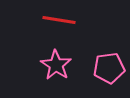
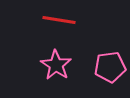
pink pentagon: moved 1 px right, 1 px up
